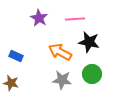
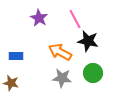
pink line: rotated 66 degrees clockwise
black star: moved 1 px left, 1 px up
blue rectangle: rotated 24 degrees counterclockwise
green circle: moved 1 px right, 1 px up
gray star: moved 2 px up
